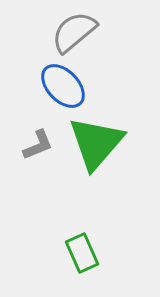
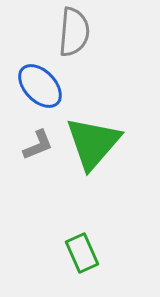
gray semicircle: rotated 135 degrees clockwise
blue ellipse: moved 23 px left
green triangle: moved 3 px left
